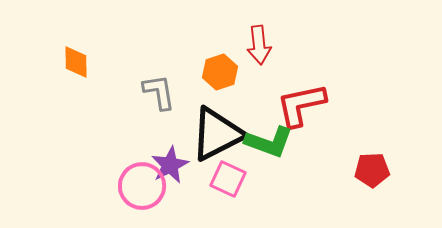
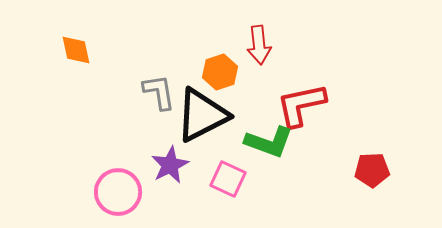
orange diamond: moved 12 px up; rotated 12 degrees counterclockwise
black triangle: moved 15 px left, 19 px up
pink circle: moved 24 px left, 6 px down
